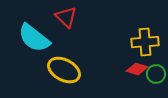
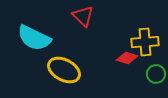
red triangle: moved 17 px right, 1 px up
cyan semicircle: rotated 12 degrees counterclockwise
red diamond: moved 10 px left, 11 px up
